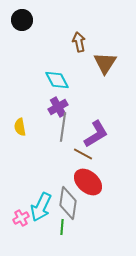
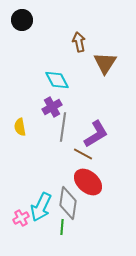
purple cross: moved 6 px left
